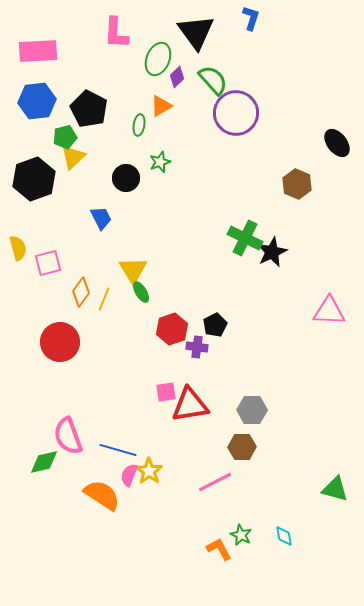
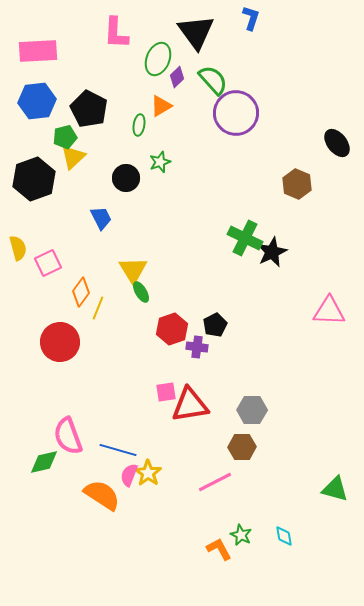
pink square at (48, 263): rotated 12 degrees counterclockwise
yellow line at (104, 299): moved 6 px left, 9 px down
yellow star at (149, 471): moved 1 px left, 2 px down
